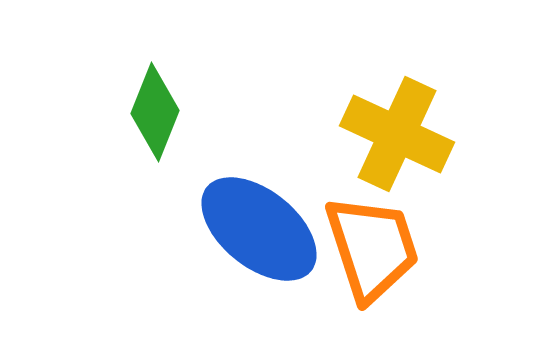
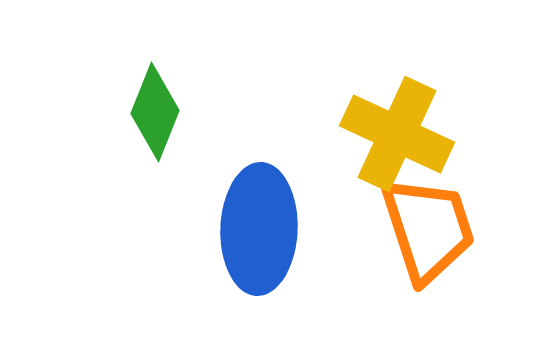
blue ellipse: rotated 53 degrees clockwise
orange trapezoid: moved 56 px right, 19 px up
